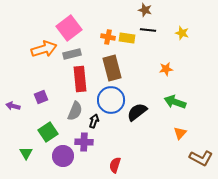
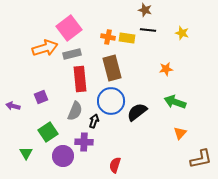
orange arrow: moved 1 px right, 1 px up
blue circle: moved 1 px down
brown L-shape: moved 1 px down; rotated 40 degrees counterclockwise
